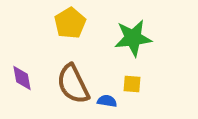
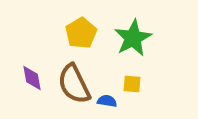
yellow pentagon: moved 11 px right, 10 px down
green star: rotated 21 degrees counterclockwise
purple diamond: moved 10 px right
brown semicircle: moved 1 px right
